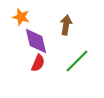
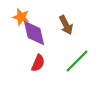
brown arrow: rotated 144 degrees clockwise
purple diamond: moved 2 px left, 8 px up
